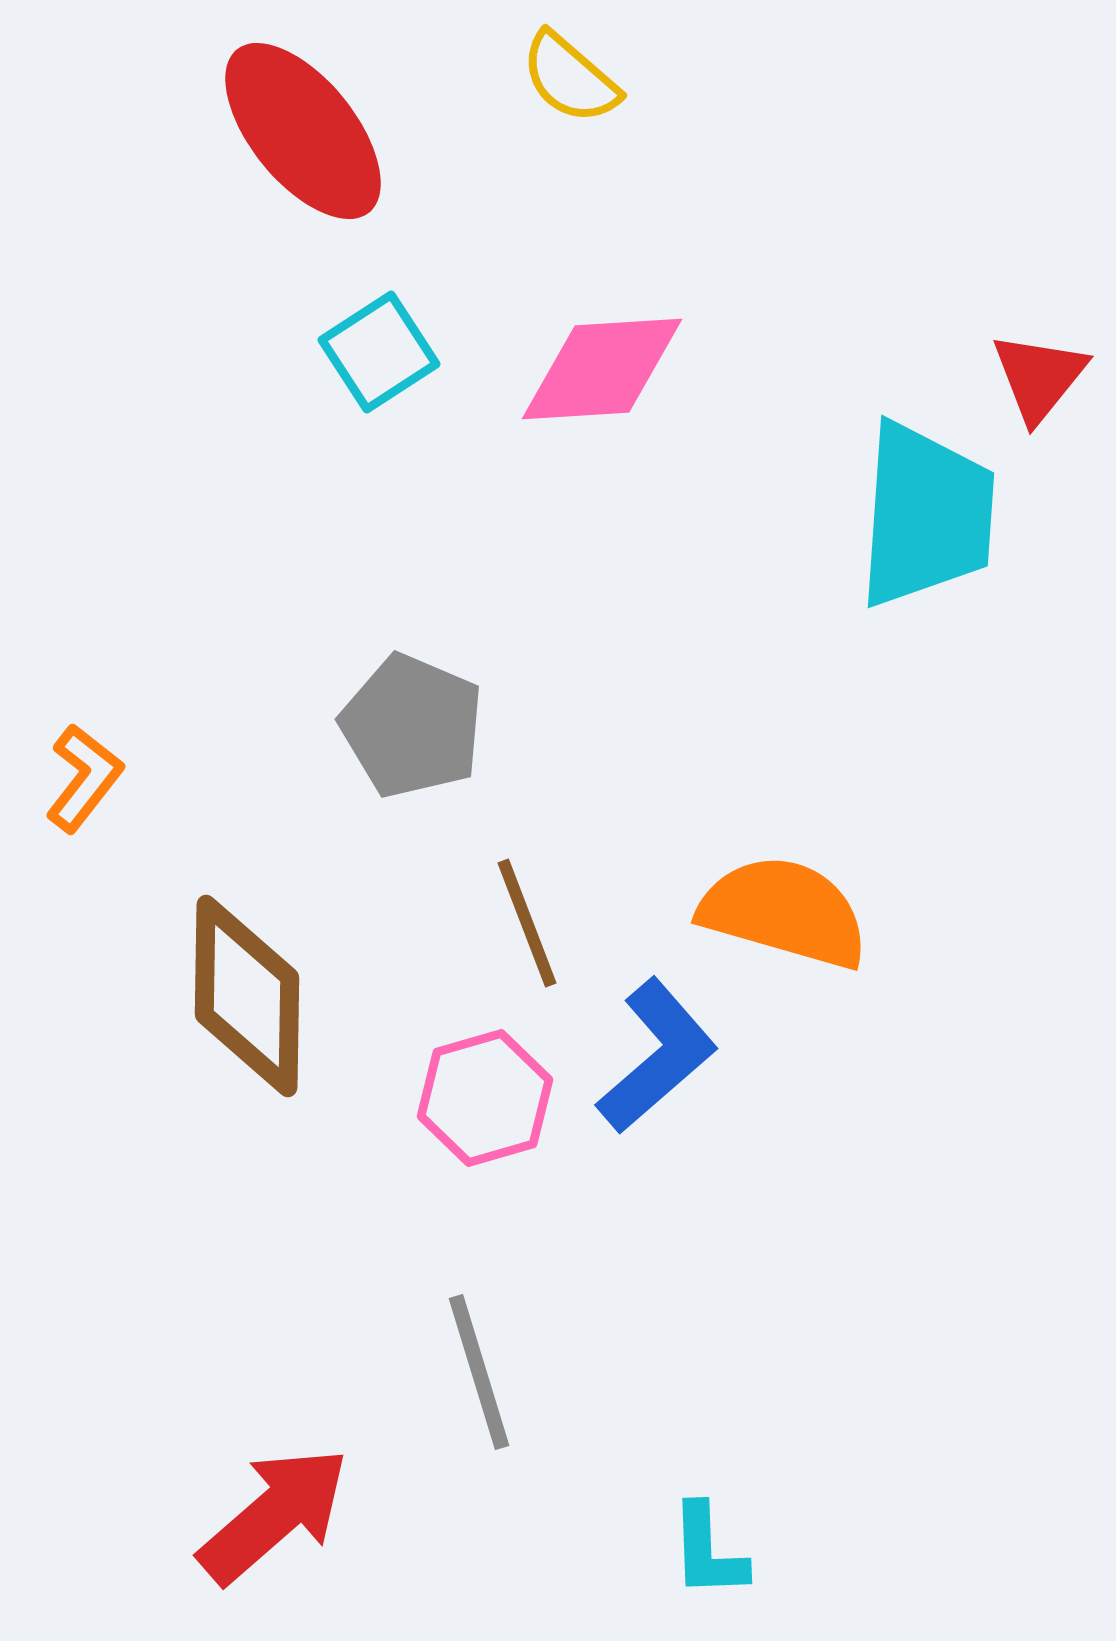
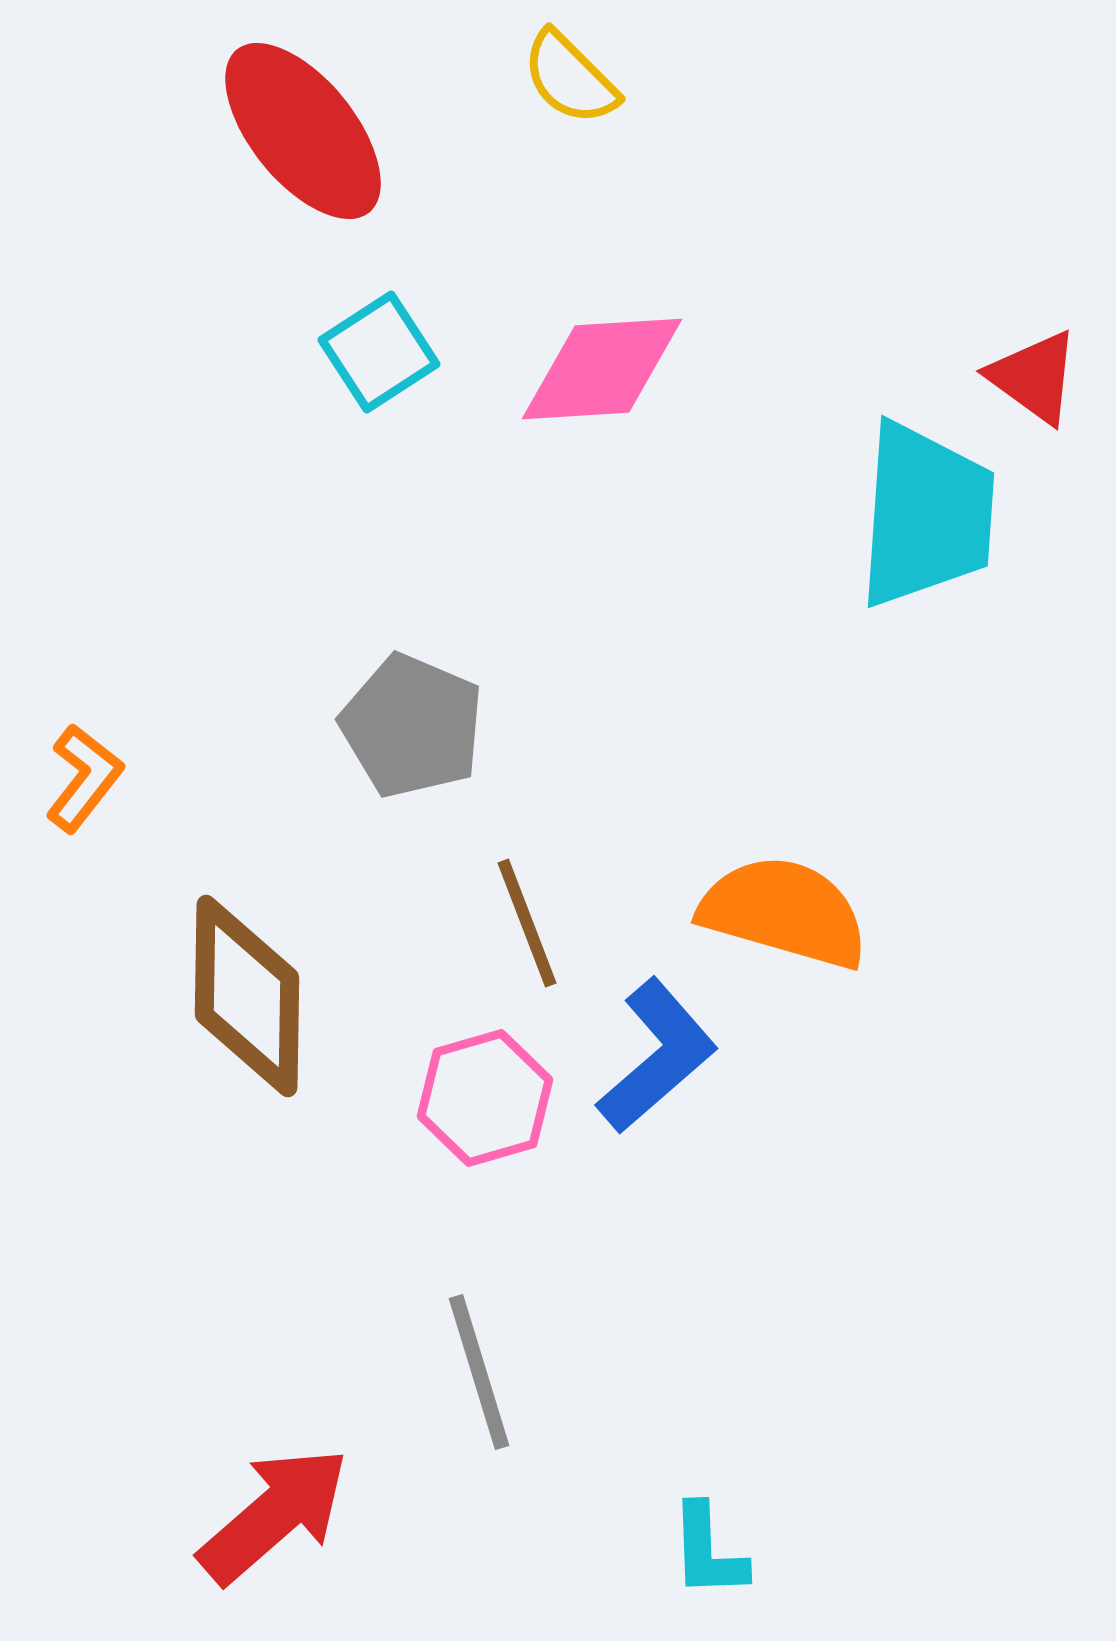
yellow semicircle: rotated 4 degrees clockwise
red triangle: moved 5 px left; rotated 33 degrees counterclockwise
